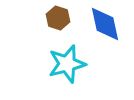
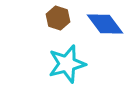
blue diamond: rotated 24 degrees counterclockwise
